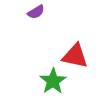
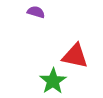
purple semicircle: rotated 132 degrees counterclockwise
